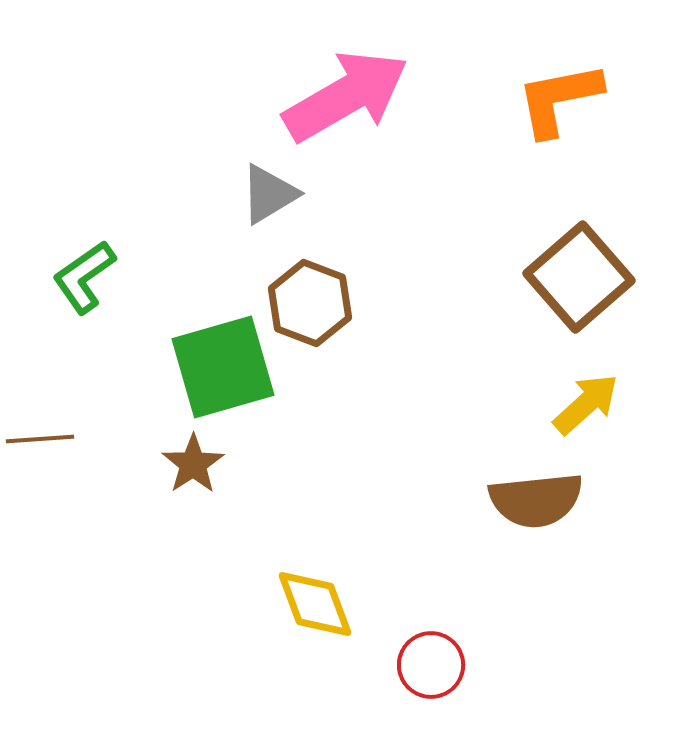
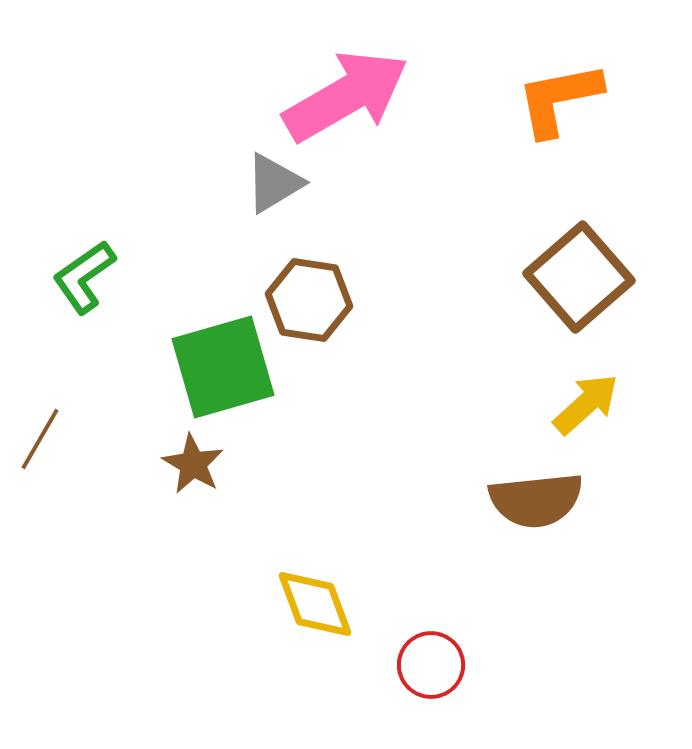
gray triangle: moved 5 px right, 11 px up
brown hexagon: moved 1 px left, 3 px up; rotated 12 degrees counterclockwise
brown line: rotated 56 degrees counterclockwise
brown star: rotated 8 degrees counterclockwise
